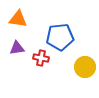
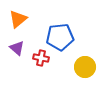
orange triangle: rotated 48 degrees counterclockwise
purple triangle: rotated 49 degrees clockwise
